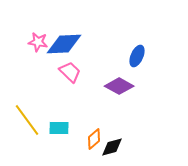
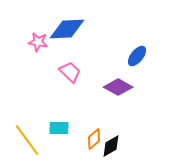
blue diamond: moved 3 px right, 15 px up
blue ellipse: rotated 15 degrees clockwise
purple diamond: moved 1 px left, 1 px down
yellow line: moved 20 px down
black diamond: moved 1 px left, 1 px up; rotated 15 degrees counterclockwise
